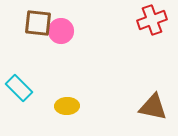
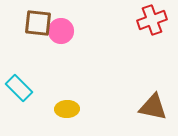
yellow ellipse: moved 3 px down
